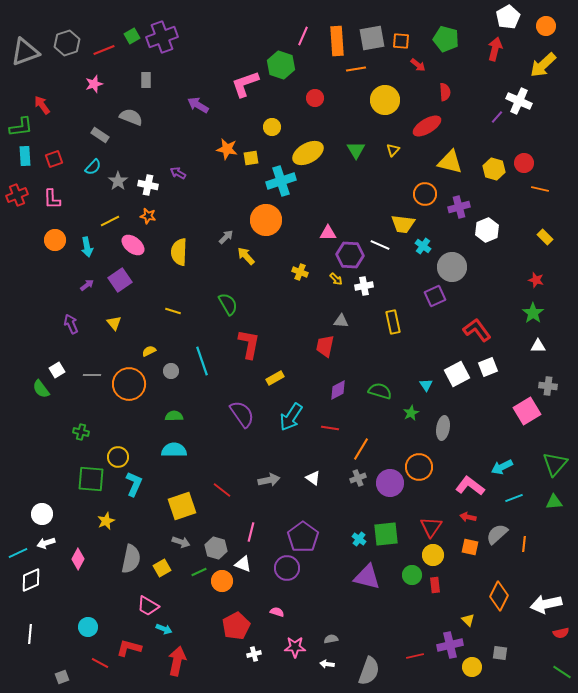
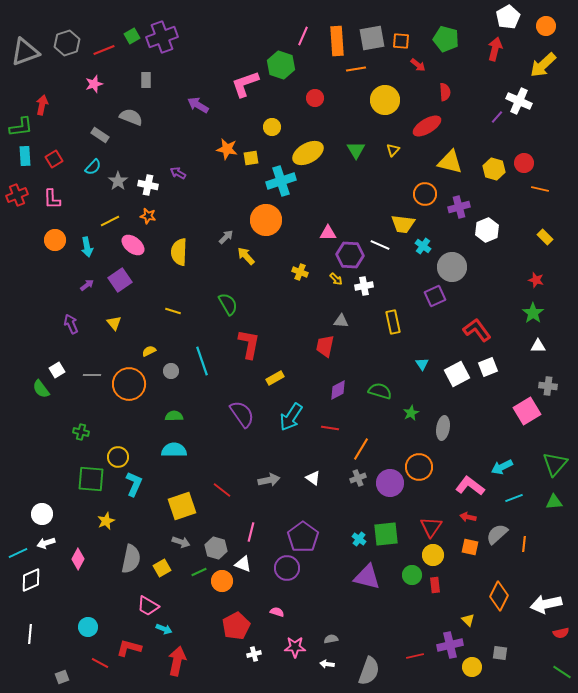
red arrow at (42, 105): rotated 48 degrees clockwise
red square at (54, 159): rotated 12 degrees counterclockwise
cyan triangle at (426, 385): moved 4 px left, 21 px up
